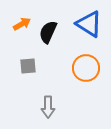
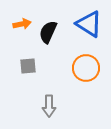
orange arrow: rotated 18 degrees clockwise
gray arrow: moved 1 px right, 1 px up
